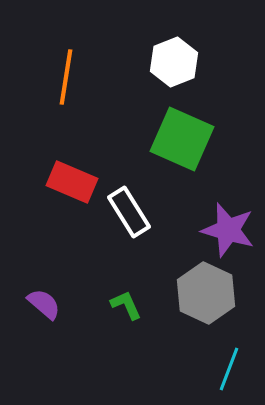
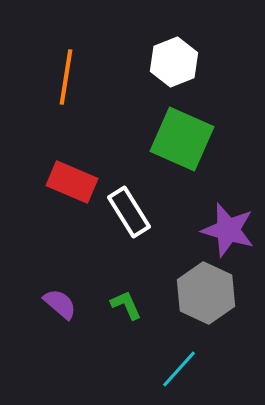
purple semicircle: moved 16 px right
cyan line: moved 50 px left; rotated 21 degrees clockwise
